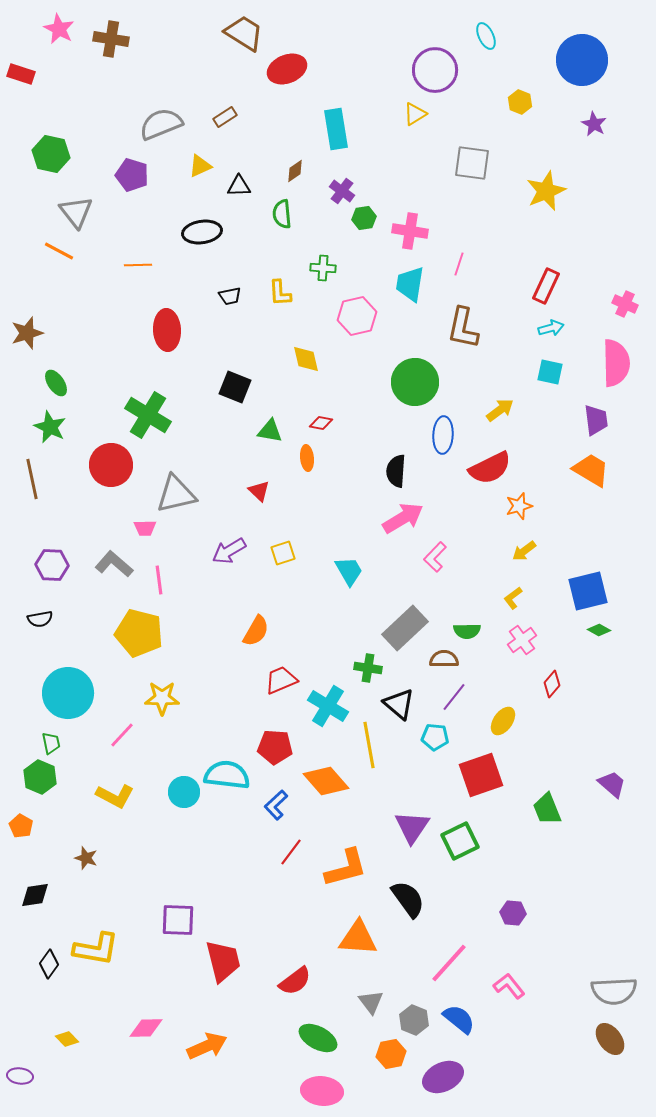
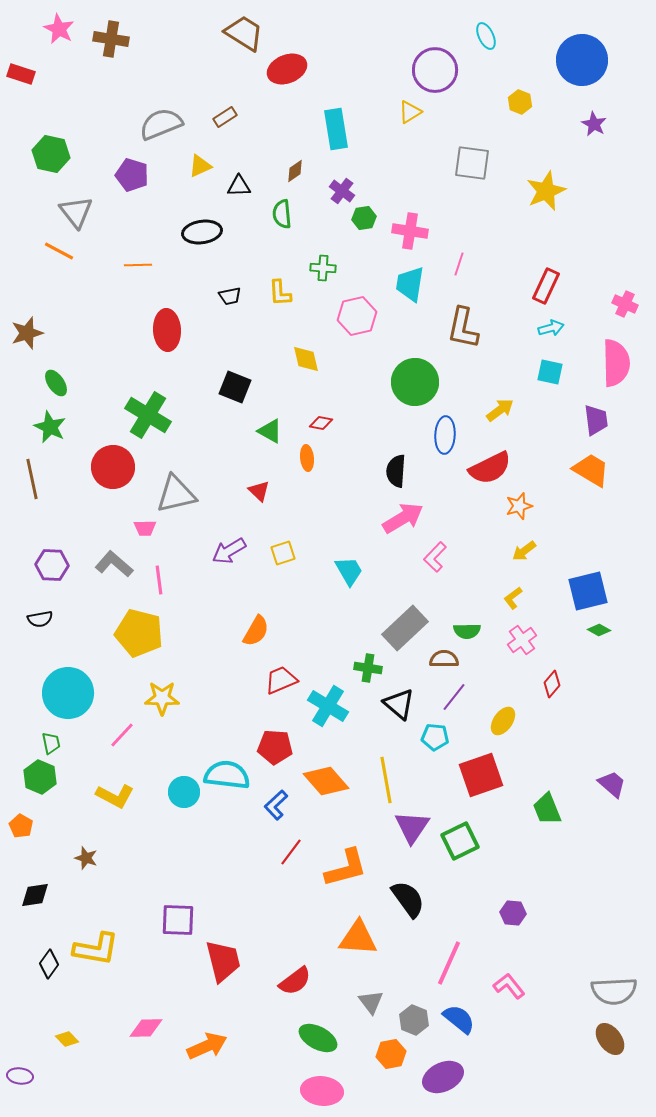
yellow triangle at (415, 114): moved 5 px left, 2 px up
green triangle at (270, 431): rotated 20 degrees clockwise
blue ellipse at (443, 435): moved 2 px right
red circle at (111, 465): moved 2 px right, 2 px down
yellow line at (369, 745): moved 17 px right, 35 px down
pink line at (449, 963): rotated 18 degrees counterclockwise
